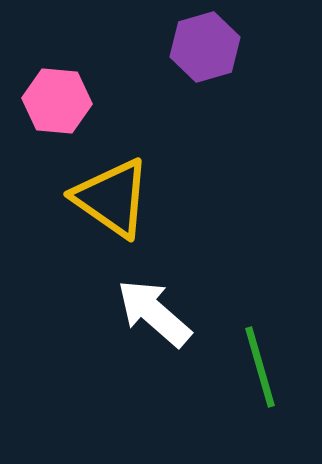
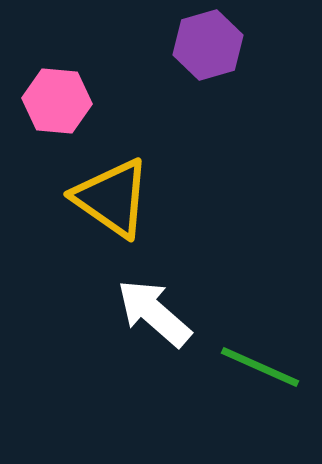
purple hexagon: moved 3 px right, 2 px up
green line: rotated 50 degrees counterclockwise
